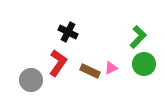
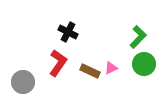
gray circle: moved 8 px left, 2 px down
